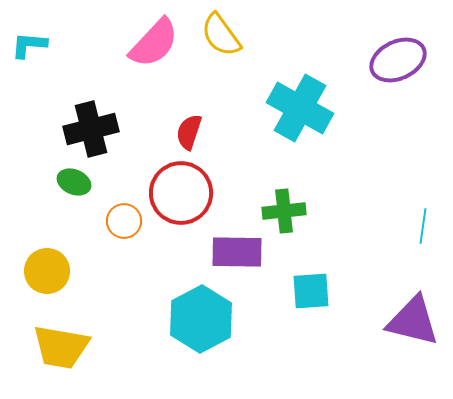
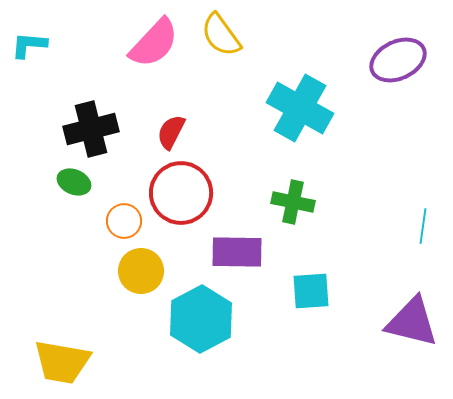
red semicircle: moved 18 px left; rotated 9 degrees clockwise
green cross: moved 9 px right, 9 px up; rotated 18 degrees clockwise
yellow circle: moved 94 px right
purple triangle: moved 1 px left, 1 px down
yellow trapezoid: moved 1 px right, 15 px down
